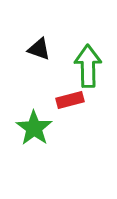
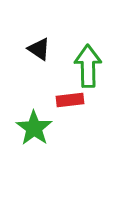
black triangle: rotated 15 degrees clockwise
red rectangle: rotated 8 degrees clockwise
